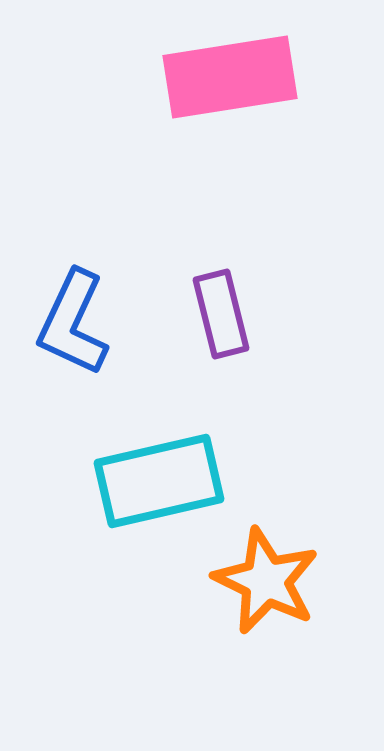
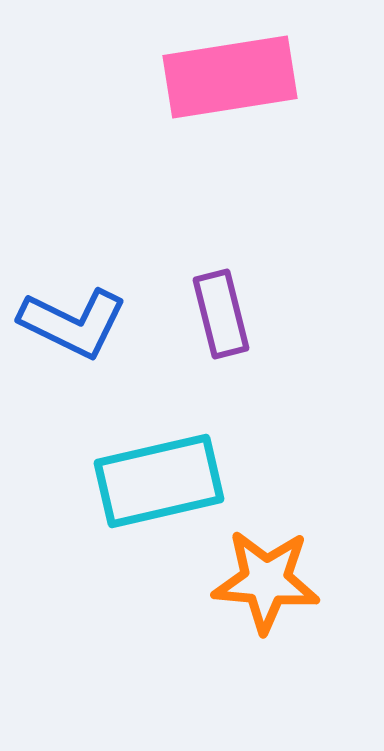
blue L-shape: rotated 89 degrees counterclockwise
orange star: rotated 21 degrees counterclockwise
